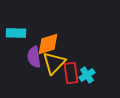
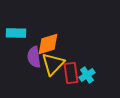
yellow triangle: moved 1 px left, 1 px down
